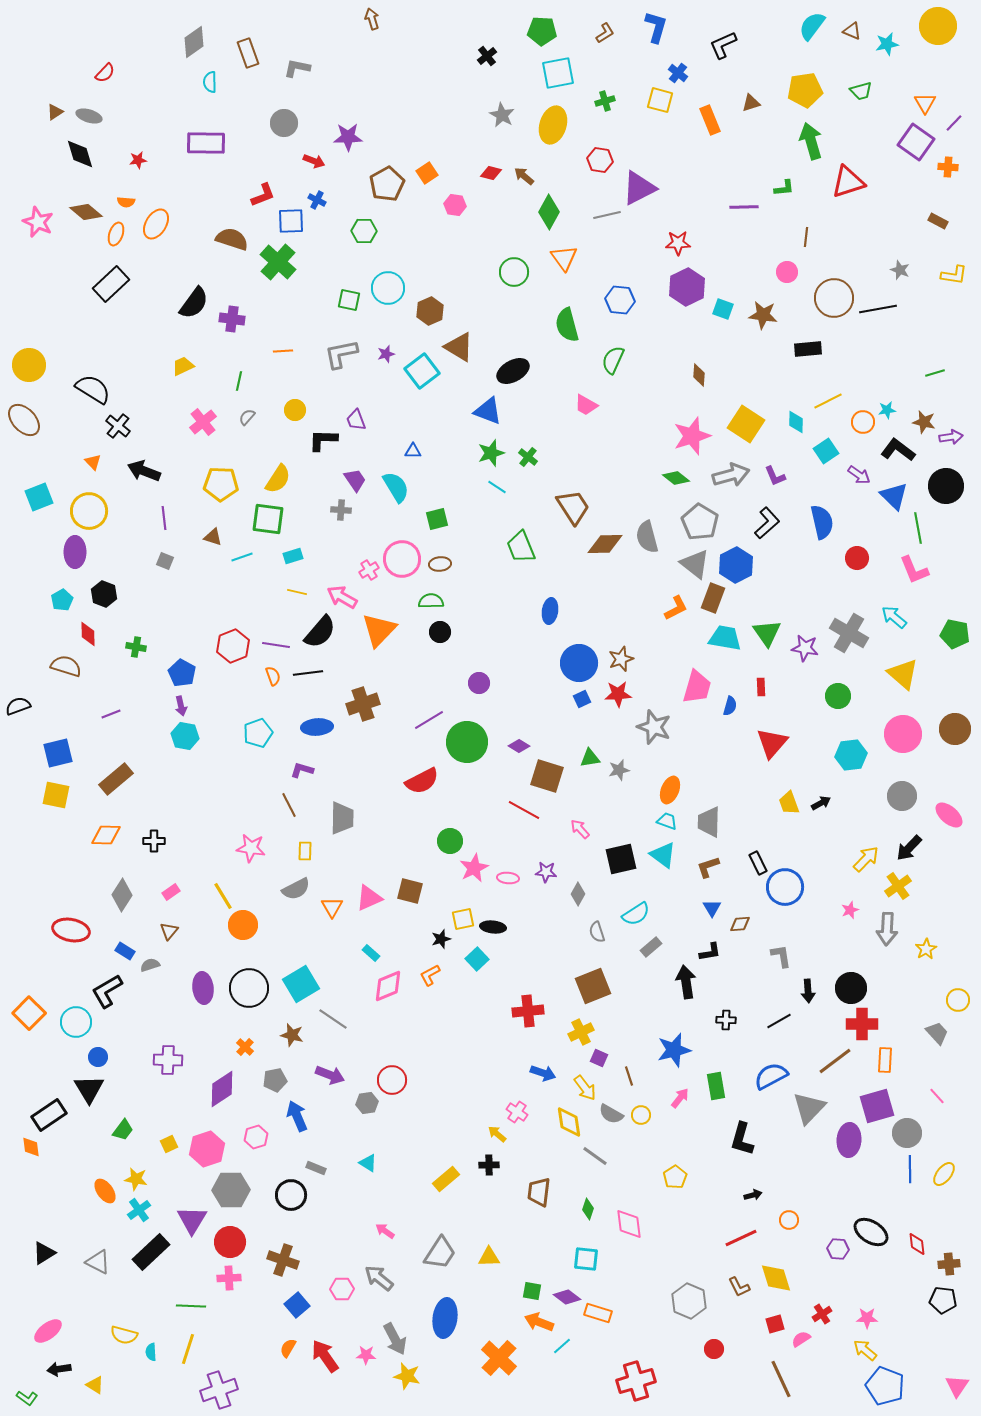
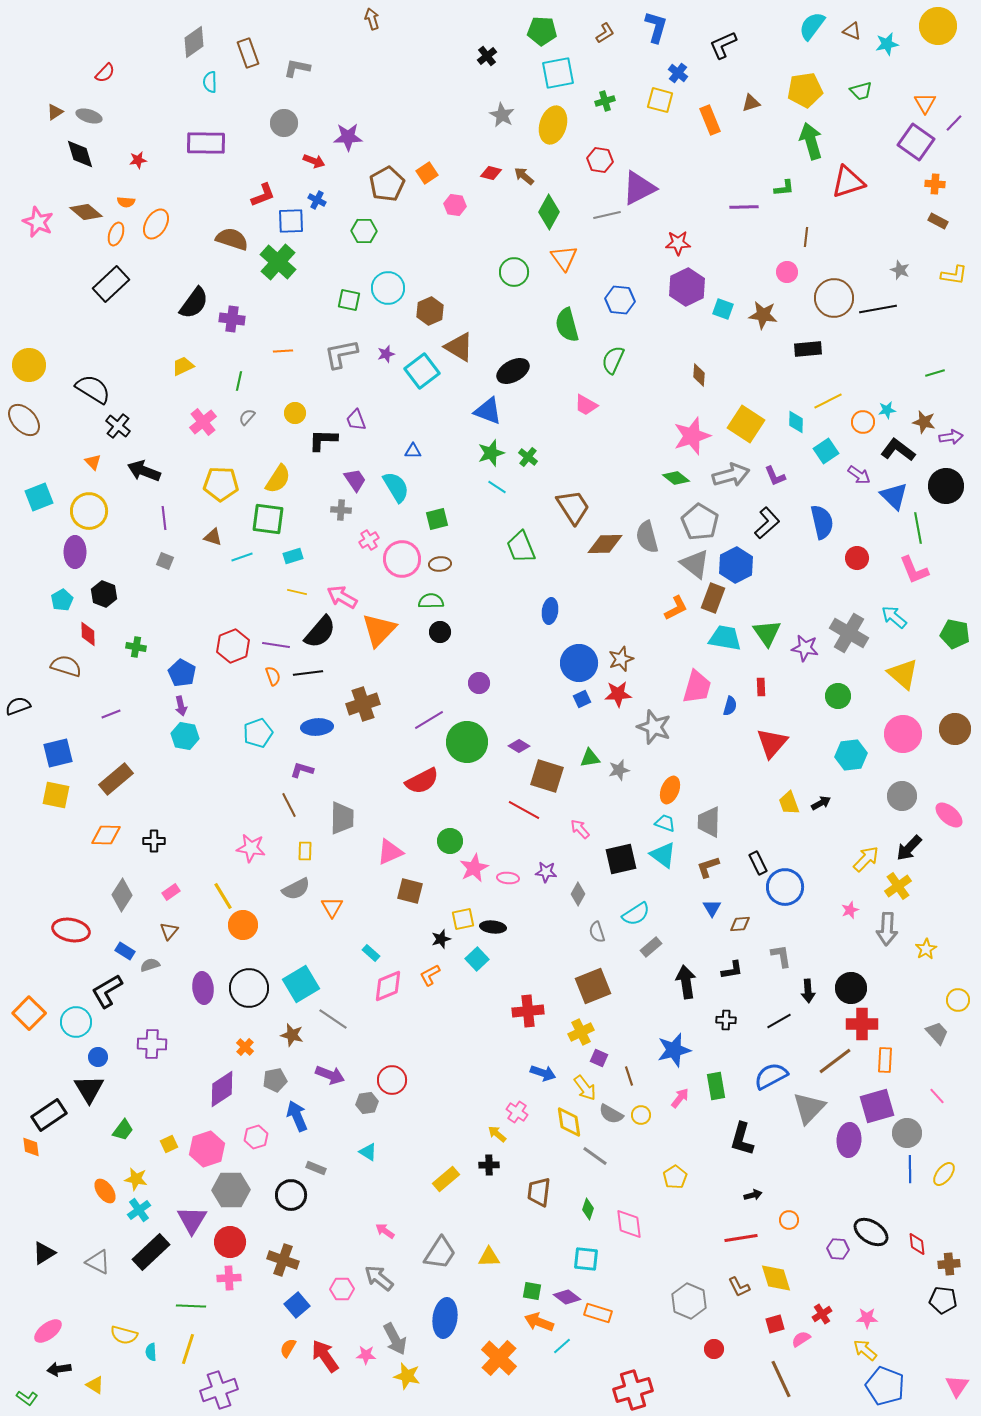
orange cross at (948, 167): moved 13 px left, 17 px down
yellow circle at (295, 410): moved 3 px down
pink cross at (369, 570): moved 30 px up
cyan trapezoid at (667, 821): moved 2 px left, 2 px down
pink triangle at (369, 898): moved 21 px right, 46 px up
black L-shape at (710, 952): moved 22 px right, 18 px down
purple cross at (168, 1060): moved 16 px left, 16 px up
cyan triangle at (368, 1163): moved 11 px up
red line at (741, 1238): rotated 16 degrees clockwise
red cross at (636, 1381): moved 3 px left, 9 px down
